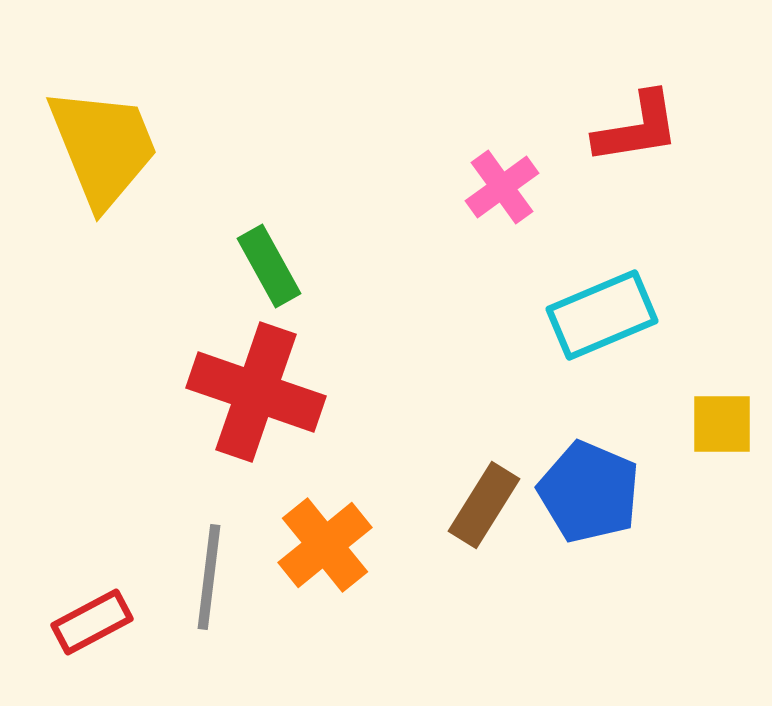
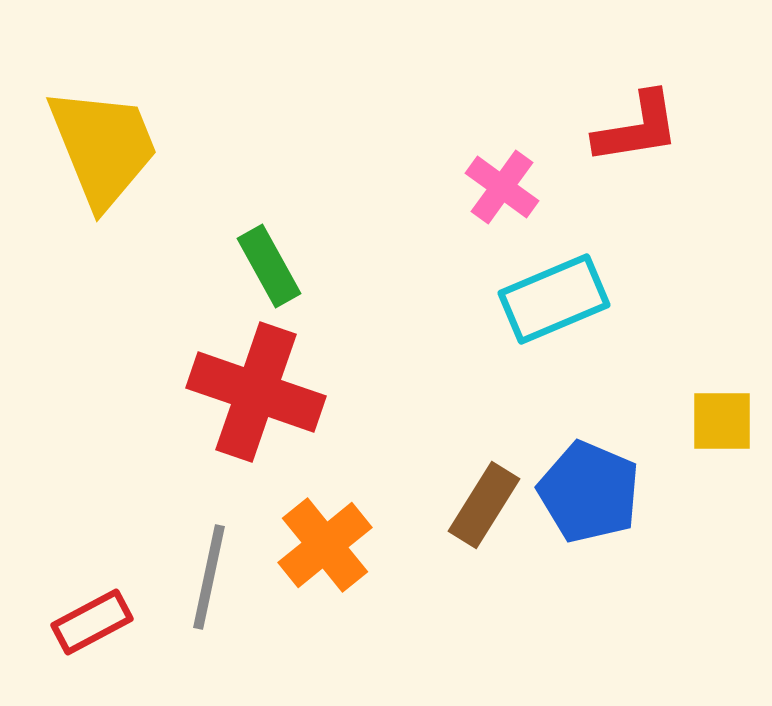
pink cross: rotated 18 degrees counterclockwise
cyan rectangle: moved 48 px left, 16 px up
yellow square: moved 3 px up
gray line: rotated 5 degrees clockwise
